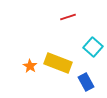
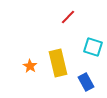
red line: rotated 28 degrees counterclockwise
cyan square: rotated 24 degrees counterclockwise
yellow rectangle: rotated 56 degrees clockwise
